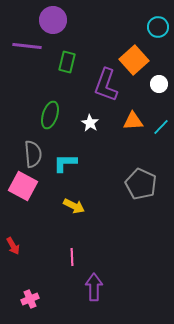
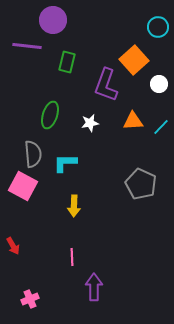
white star: rotated 30 degrees clockwise
yellow arrow: rotated 65 degrees clockwise
